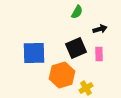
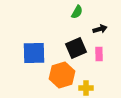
yellow cross: rotated 32 degrees clockwise
